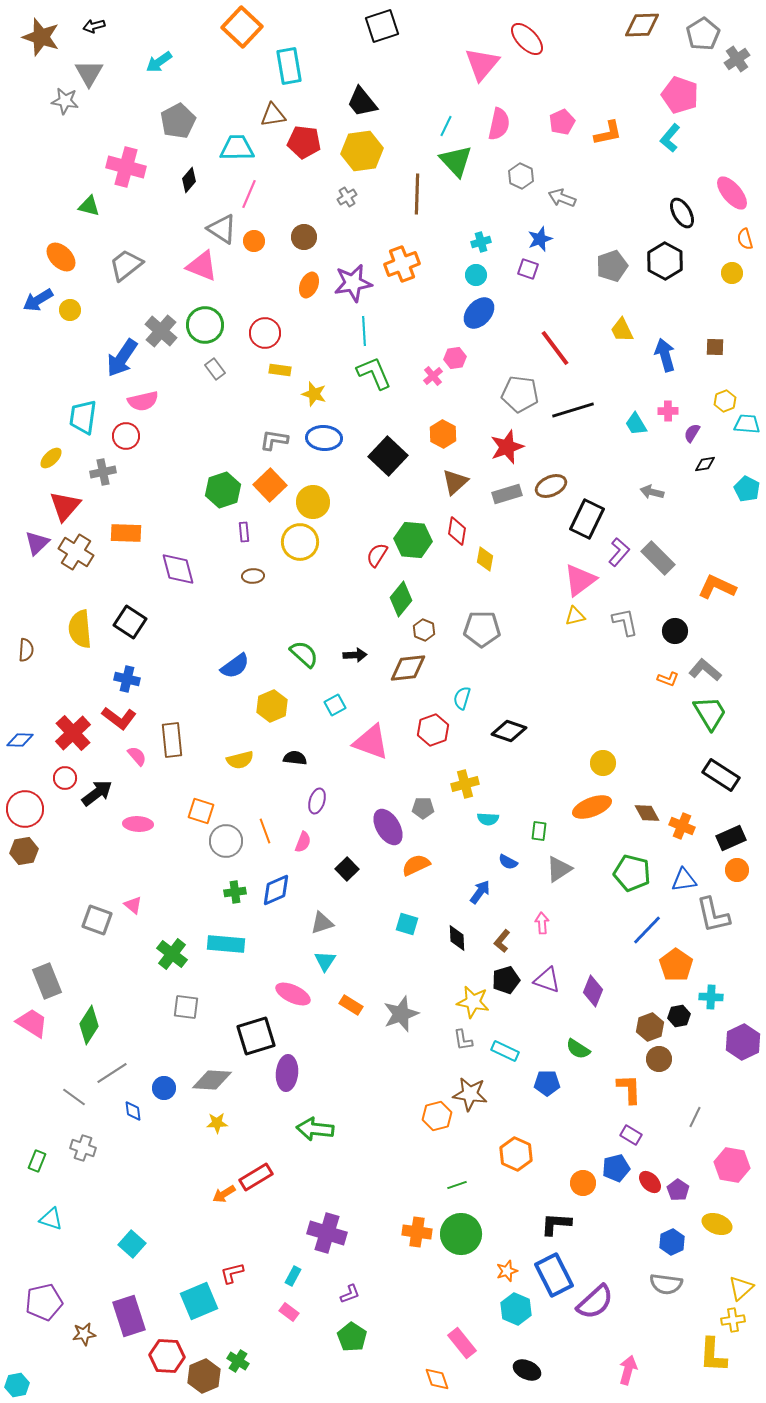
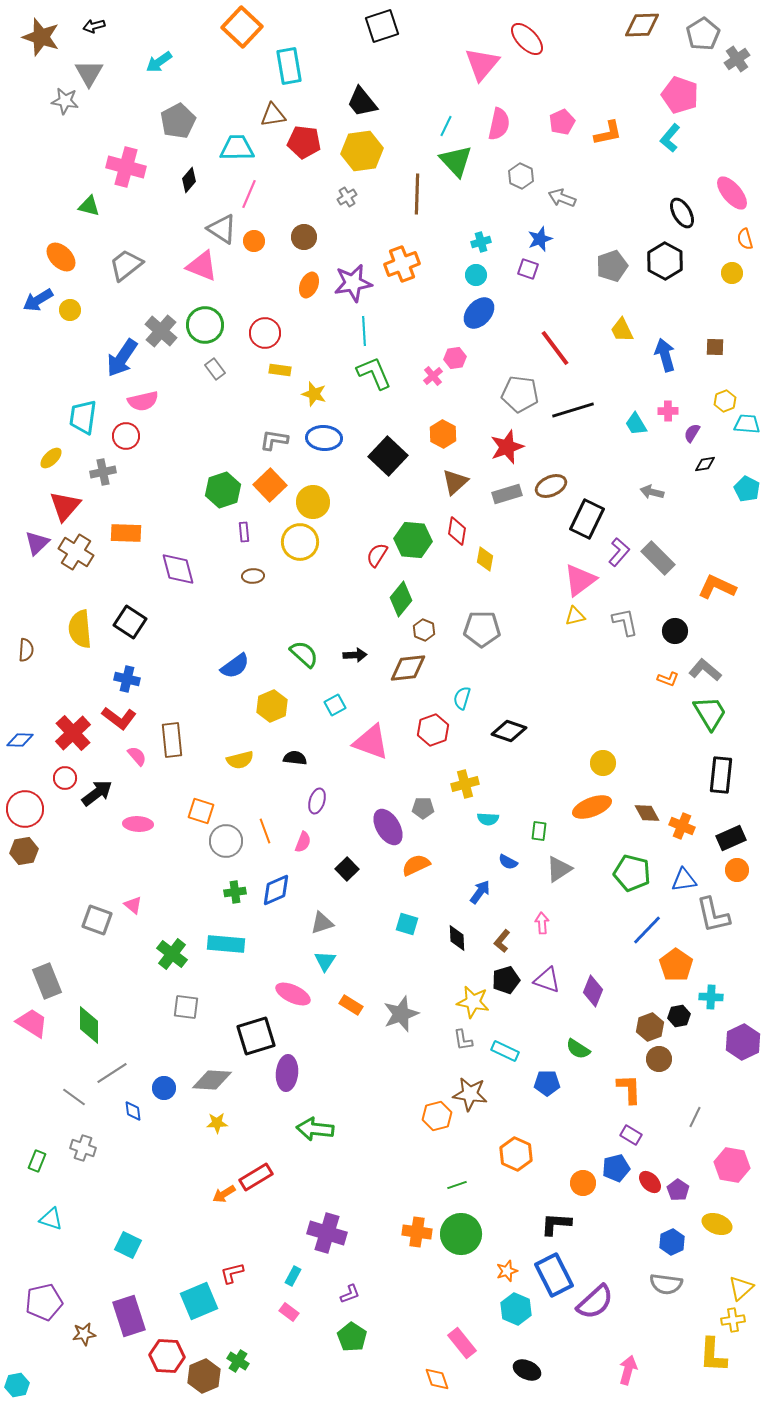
black rectangle at (721, 775): rotated 63 degrees clockwise
green diamond at (89, 1025): rotated 33 degrees counterclockwise
cyan square at (132, 1244): moved 4 px left, 1 px down; rotated 16 degrees counterclockwise
